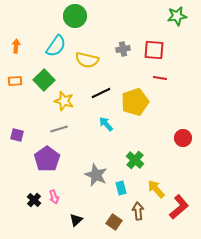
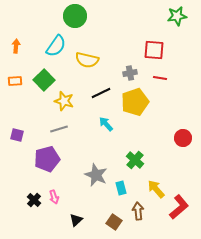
gray cross: moved 7 px right, 24 px down
purple pentagon: rotated 20 degrees clockwise
